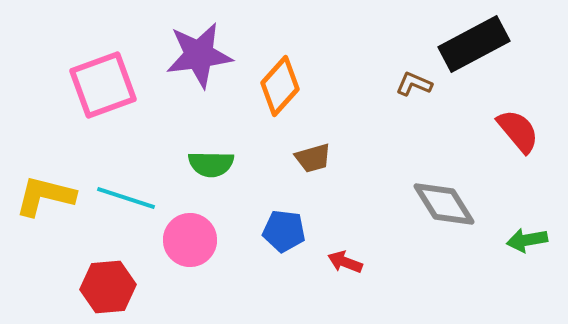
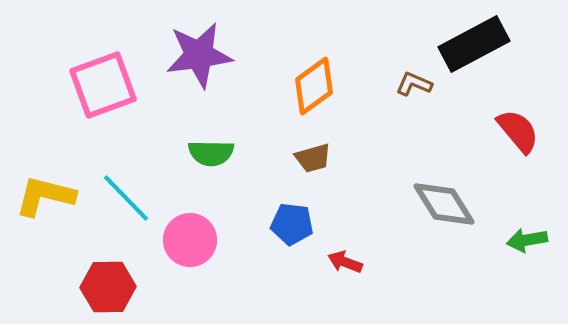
orange diamond: moved 34 px right; rotated 12 degrees clockwise
green semicircle: moved 11 px up
cyan line: rotated 28 degrees clockwise
blue pentagon: moved 8 px right, 7 px up
red hexagon: rotated 4 degrees clockwise
